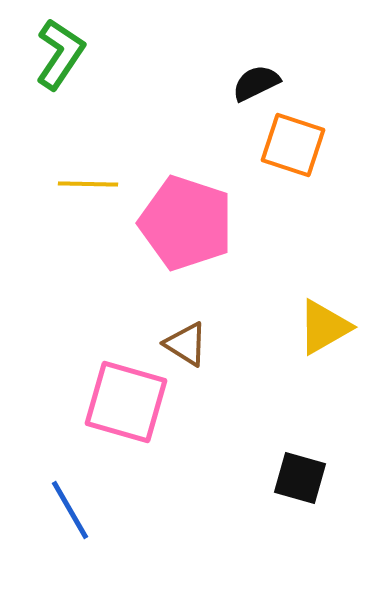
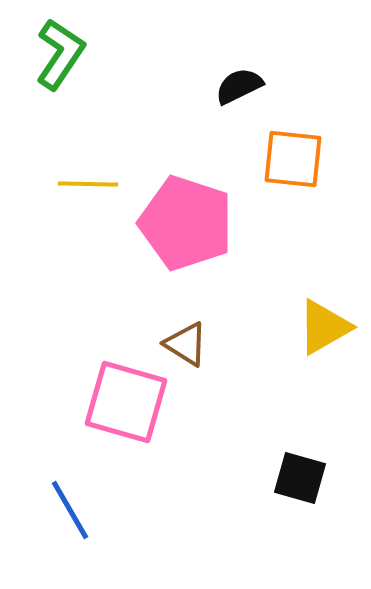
black semicircle: moved 17 px left, 3 px down
orange square: moved 14 px down; rotated 12 degrees counterclockwise
